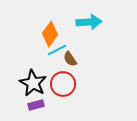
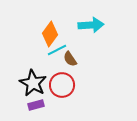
cyan arrow: moved 2 px right, 3 px down
red circle: moved 1 px left, 1 px down
